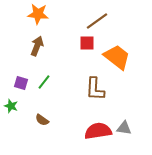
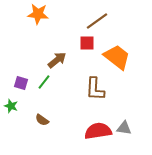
brown arrow: moved 20 px right, 14 px down; rotated 30 degrees clockwise
